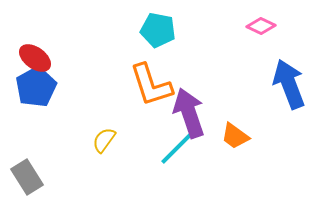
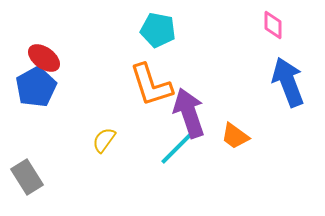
pink diamond: moved 12 px right, 1 px up; rotated 64 degrees clockwise
red ellipse: moved 9 px right
blue arrow: moved 1 px left, 2 px up
